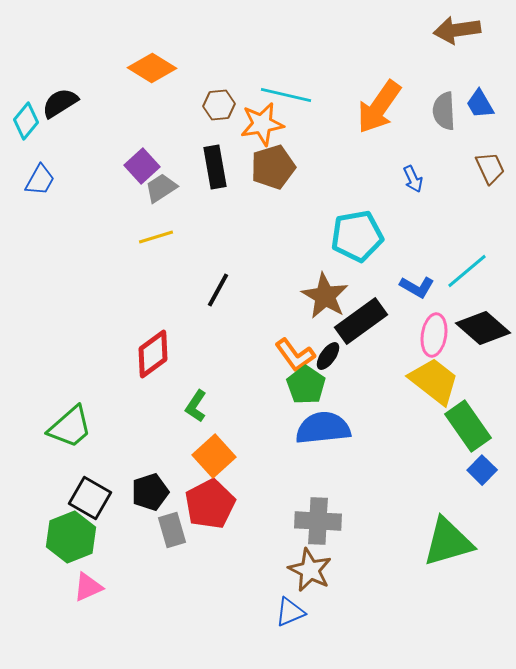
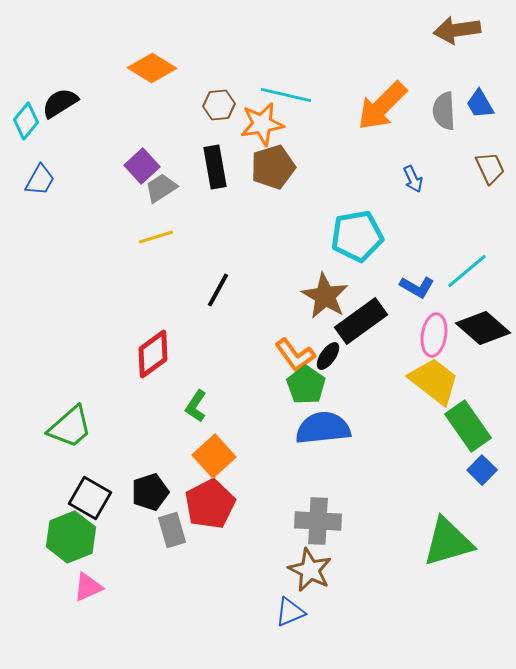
orange arrow at (379, 107): moved 3 px right, 1 px up; rotated 10 degrees clockwise
